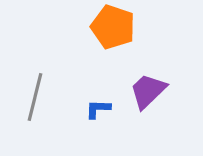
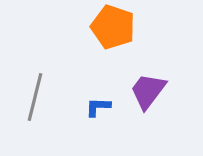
purple trapezoid: rotated 9 degrees counterclockwise
blue L-shape: moved 2 px up
